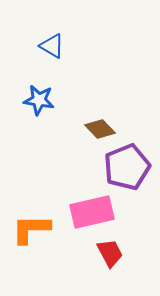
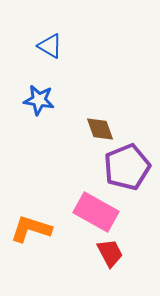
blue triangle: moved 2 px left
brown diamond: rotated 24 degrees clockwise
pink rectangle: moved 4 px right; rotated 42 degrees clockwise
orange L-shape: rotated 18 degrees clockwise
